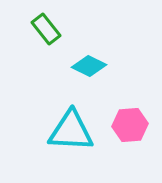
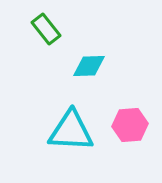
cyan diamond: rotated 28 degrees counterclockwise
